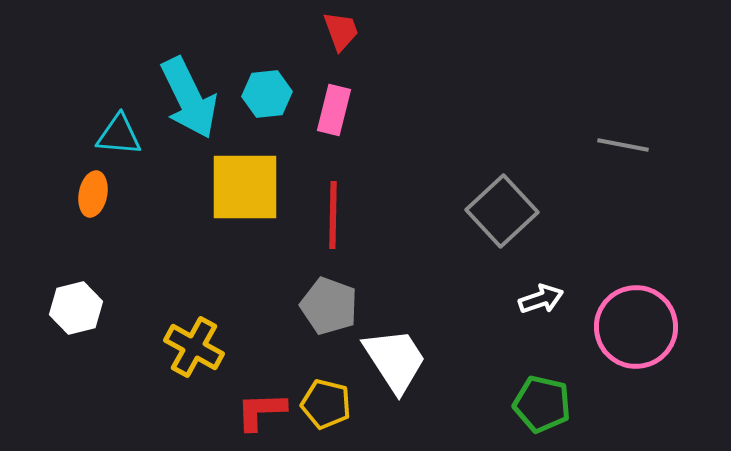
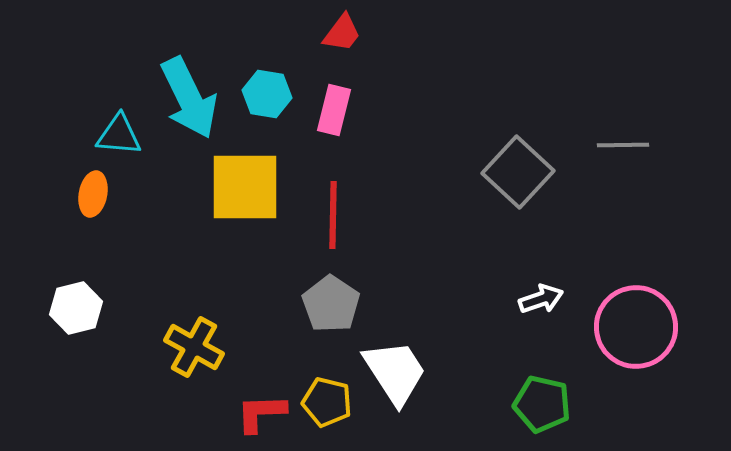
red trapezoid: moved 1 px right, 2 px down; rotated 57 degrees clockwise
cyan hexagon: rotated 15 degrees clockwise
gray line: rotated 12 degrees counterclockwise
gray square: moved 16 px right, 39 px up; rotated 4 degrees counterclockwise
gray pentagon: moved 2 px right, 2 px up; rotated 14 degrees clockwise
white trapezoid: moved 12 px down
yellow pentagon: moved 1 px right, 2 px up
red L-shape: moved 2 px down
